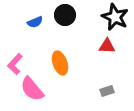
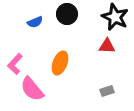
black circle: moved 2 px right, 1 px up
orange ellipse: rotated 40 degrees clockwise
